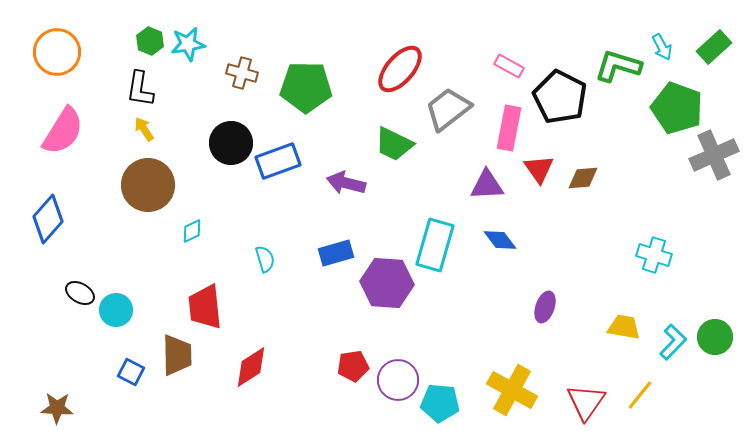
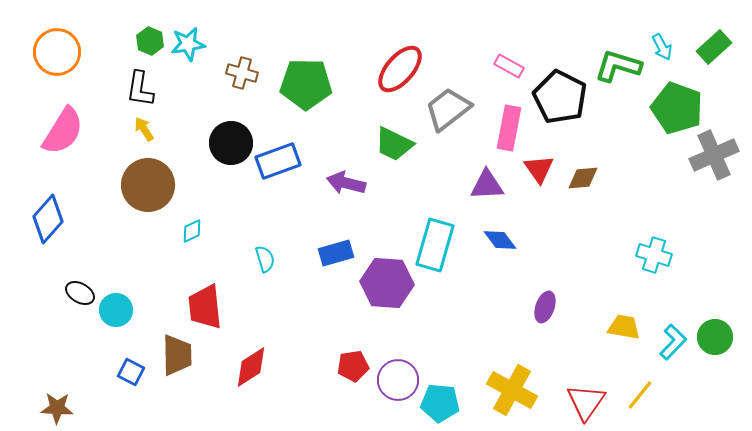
green pentagon at (306, 87): moved 3 px up
